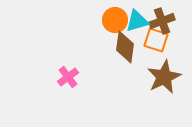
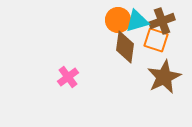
orange circle: moved 3 px right
